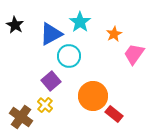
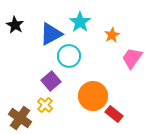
orange star: moved 2 px left, 1 px down
pink trapezoid: moved 2 px left, 4 px down
brown cross: moved 1 px left, 1 px down
